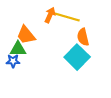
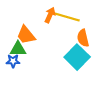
orange semicircle: moved 1 px down
